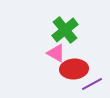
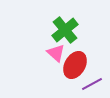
pink triangle: rotated 12 degrees clockwise
red ellipse: moved 1 px right, 4 px up; rotated 56 degrees counterclockwise
